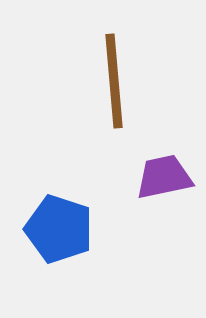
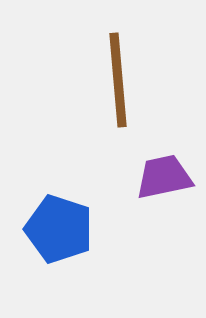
brown line: moved 4 px right, 1 px up
